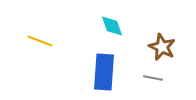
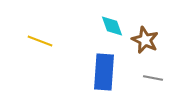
brown star: moved 17 px left, 7 px up
